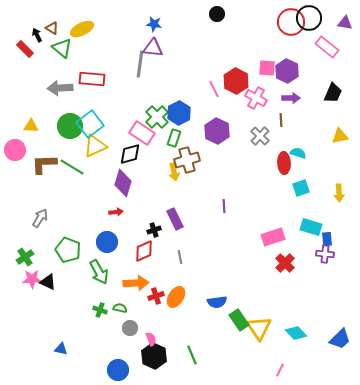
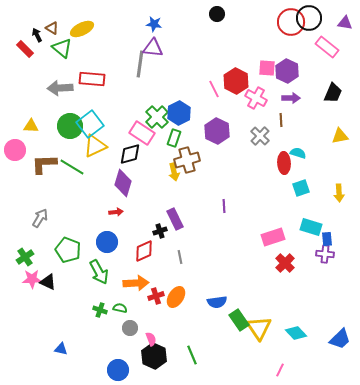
black cross at (154, 230): moved 6 px right, 1 px down
